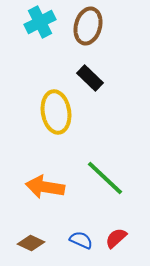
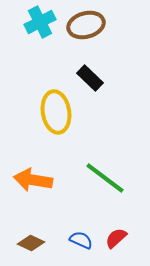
brown ellipse: moved 2 px left, 1 px up; rotated 60 degrees clockwise
green line: rotated 6 degrees counterclockwise
orange arrow: moved 12 px left, 7 px up
